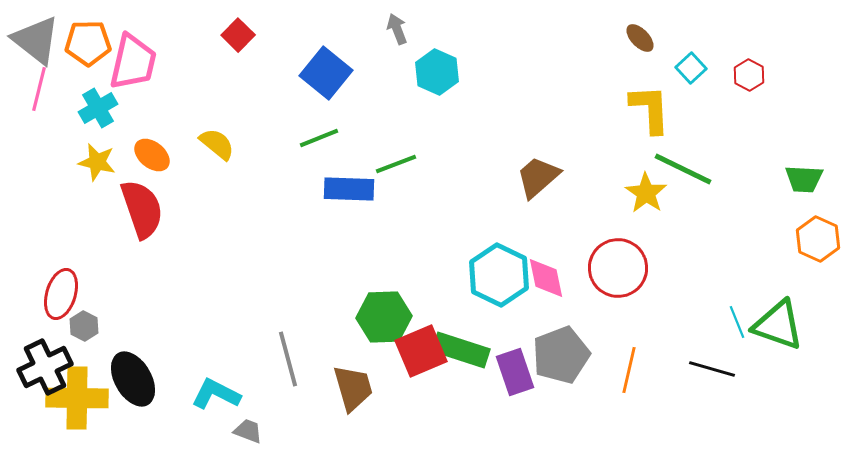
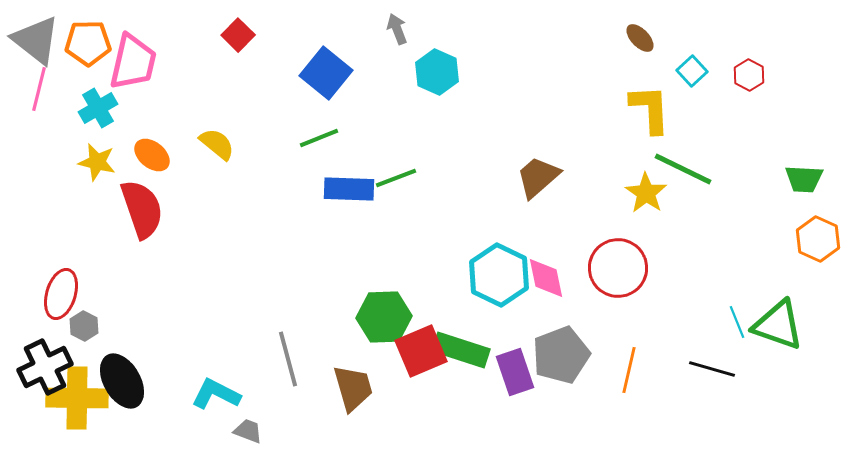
cyan square at (691, 68): moved 1 px right, 3 px down
green line at (396, 164): moved 14 px down
black ellipse at (133, 379): moved 11 px left, 2 px down
